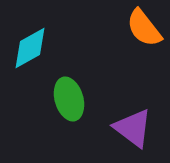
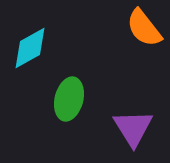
green ellipse: rotated 30 degrees clockwise
purple triangle: rotated 21 degrees clockwise
